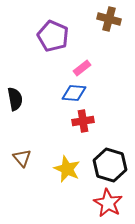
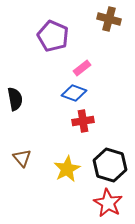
blue diamond: rotated 15 degrees clockwise
yellow star: rotated 20 degrees clockwise
